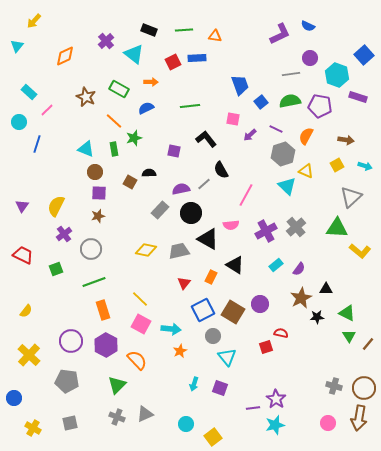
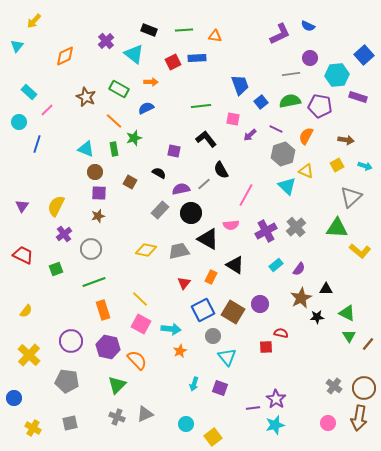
cyan hexagon at (337, 75): rotated 25 degrees counterclockwise
green line at (190, 106): moved 11 px right
black semicircle at (149, 173): moved 10 px right; rotated 32 degrees clockwise
purple hexagon at (106, 345): moved 2 px right, 2 px down; rotated 15 degrees counterclockwise
red square at (266, 347): rotated 16 degrees clockwise
gray cross at (334, 386): rotated 21 degrees clockwise
